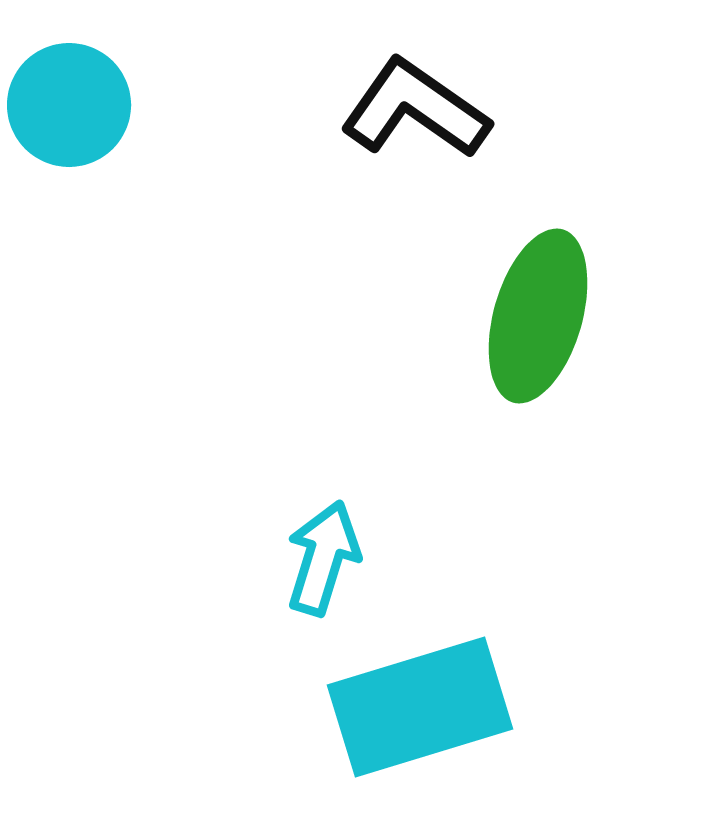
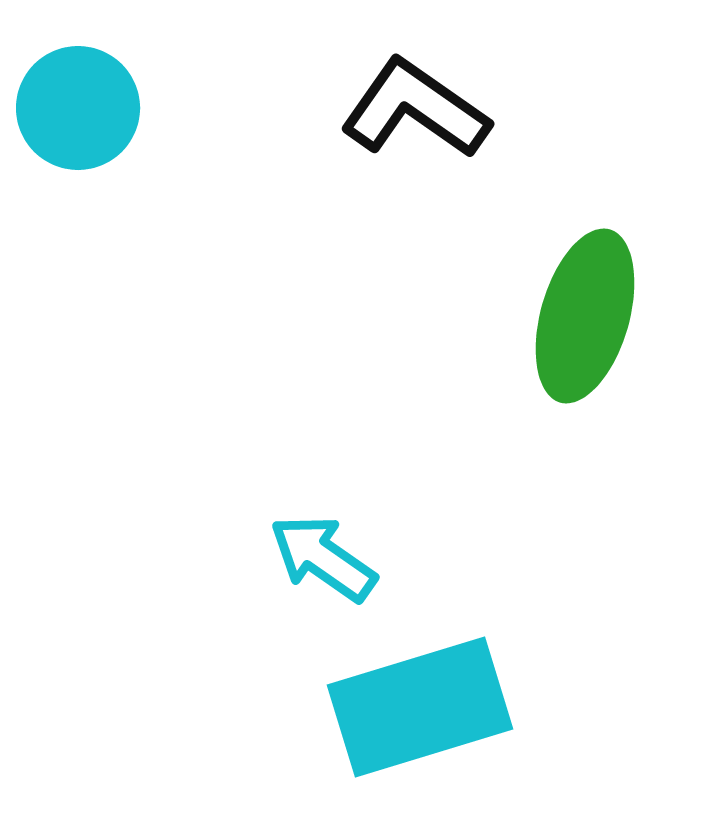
cyan circle: moved 9 px right, 3 px down
green ellipse: moved 47 px right
cyan arrow: rotated 72 degrees counterclockwise
